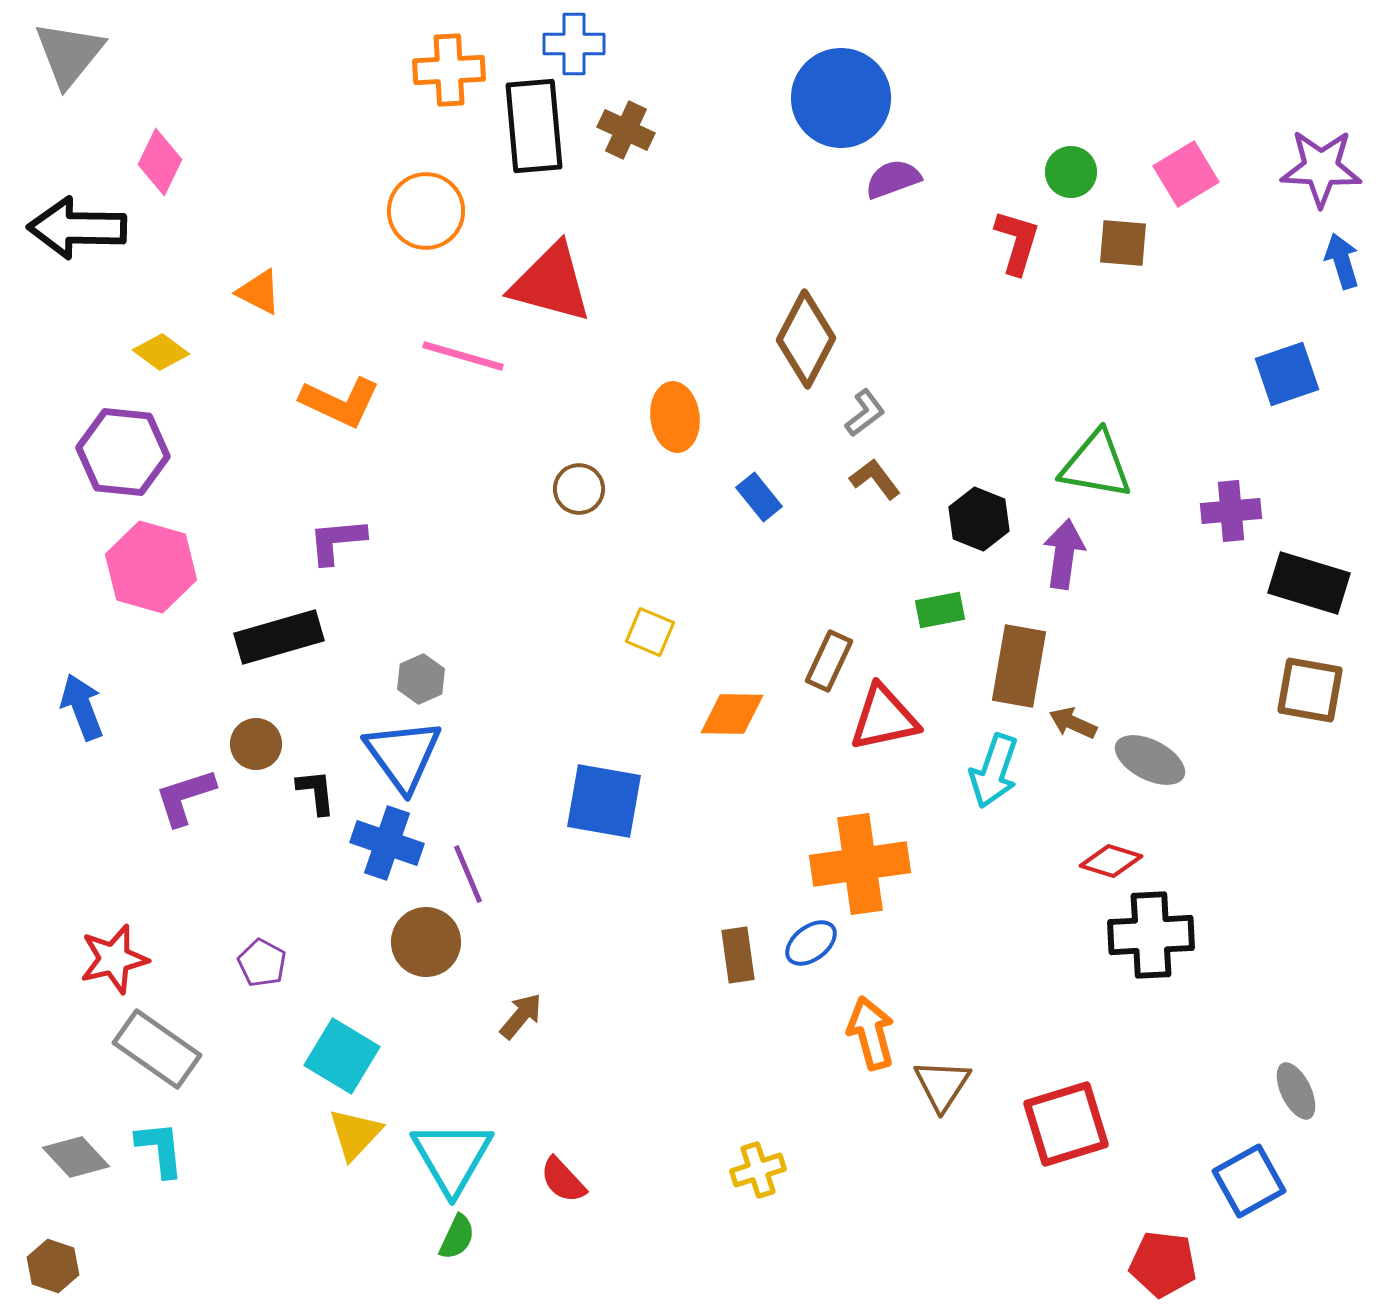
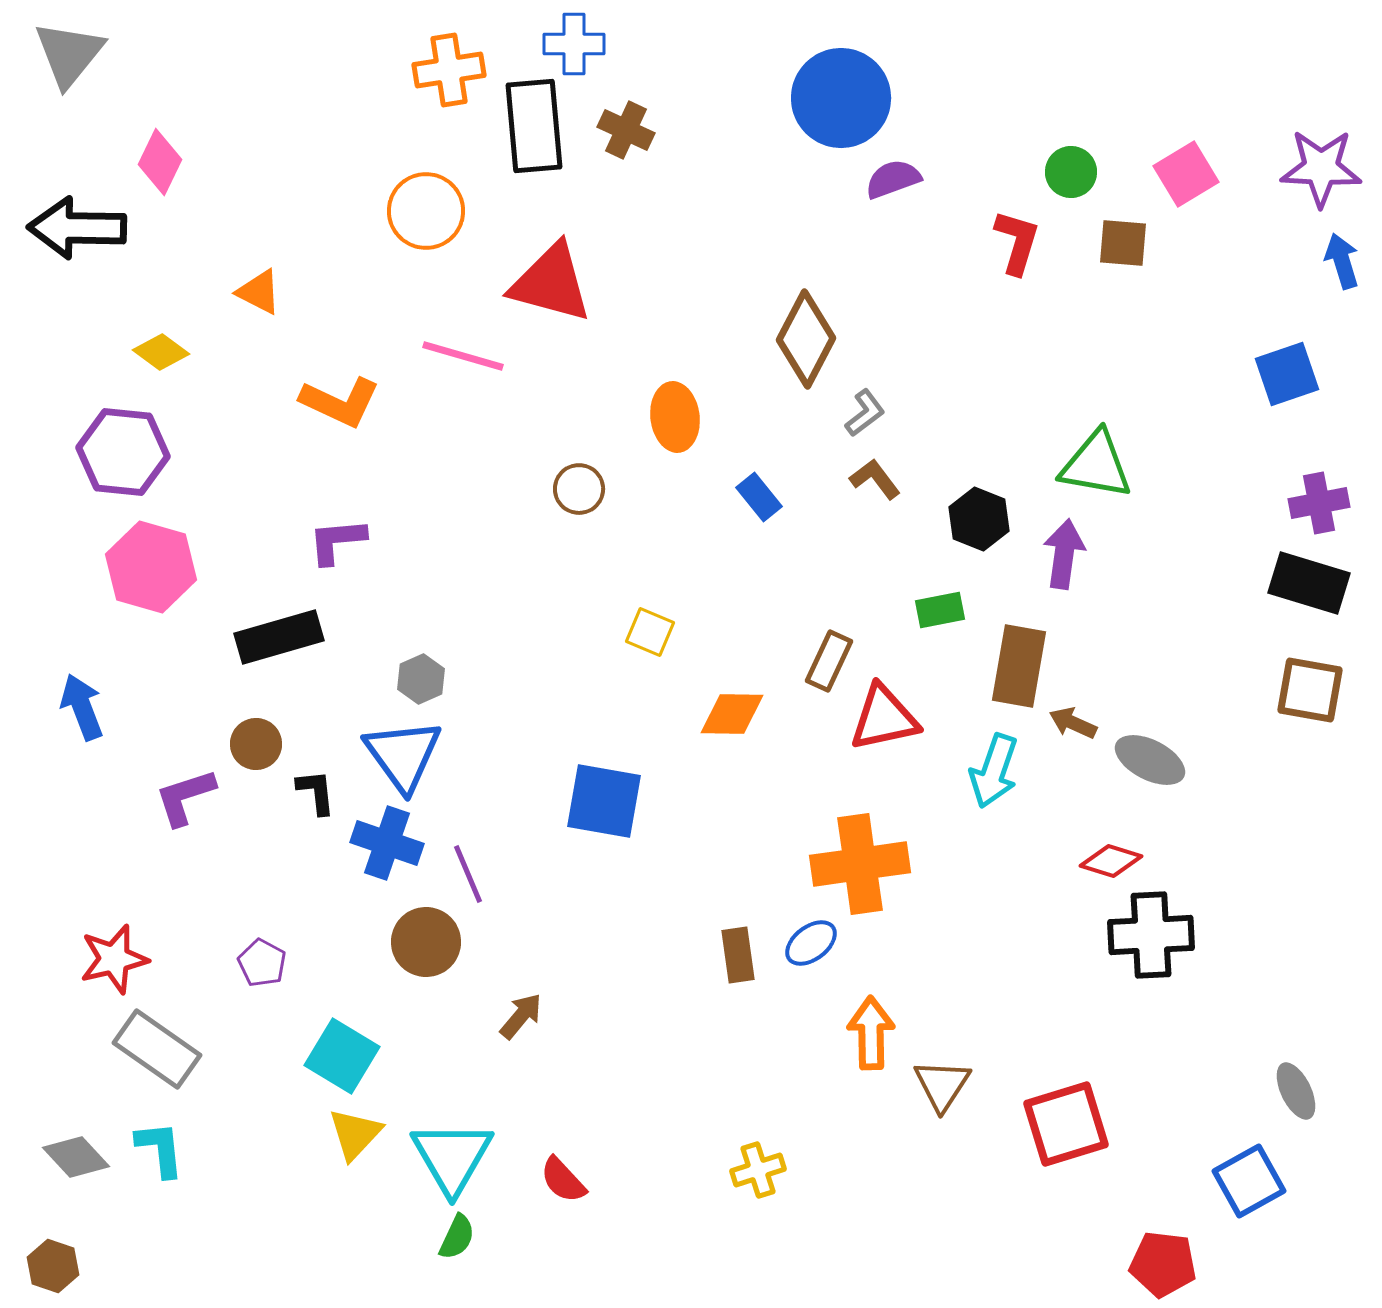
orange cross at (449, 70): rotated 6 degrees counterclockwise
purple cross at (1231, 511): moved 88 px right, 8 px up; rotated 6 degrees counterclockwise
orange arrow at (871, 1033): rotated 14 degrees clockwise
